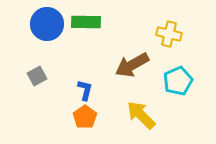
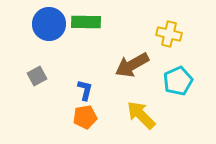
blue circle: moved 2 px right
orange pentagon: rotated 25 degrees clockwise
